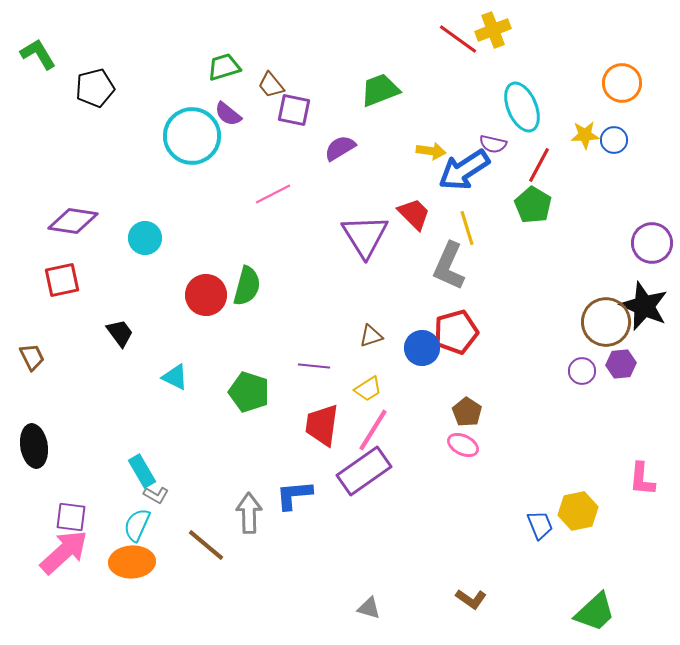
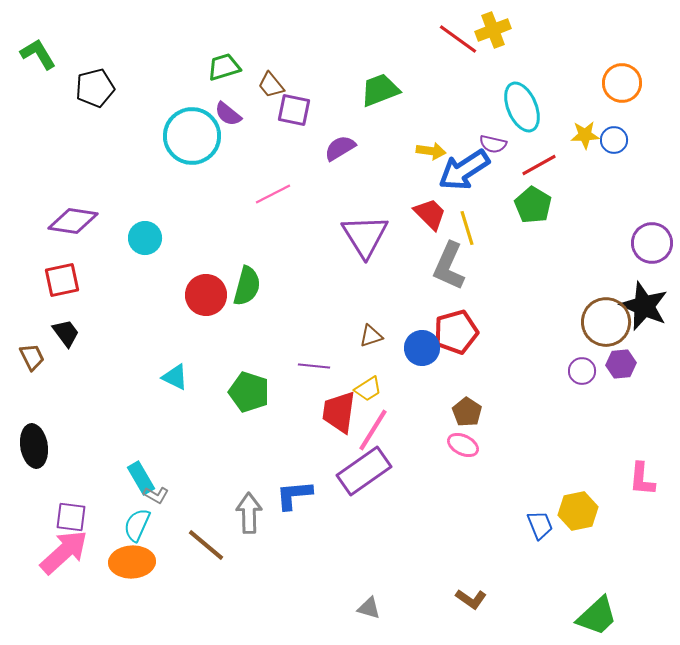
red line at (539, 165): rotated 33 degrees clockwise
red trapezoid at (414, 214): moved 16 px right
black trapezoid at (120, 333): moved 54 px left
red trapezoid at (322, 425): moved 17 px right, 13 px up
cyan rectangle at (142, 471): moved 1 px left, 7 px down
green trapezoid at (595, 612): moved 2 px right, 4 px down
